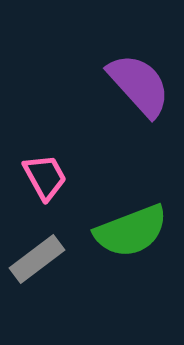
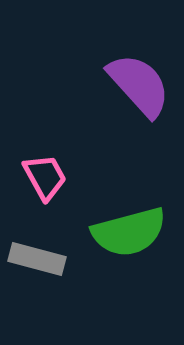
green semicircle: moved 2 px left, 1 px down; rotated 6 degrees clockwise
gray rectangle: rotated 52 degrees clockwise
